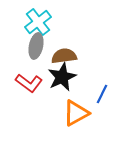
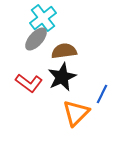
cyan cross: moved 5 px right, 4 px up
gray ellipse: moved 7 px up; rotated 30 degrees clockwise
brown semicircle: moved 5 px up
orange triangle: rotated 16 degrees counterclockwise
